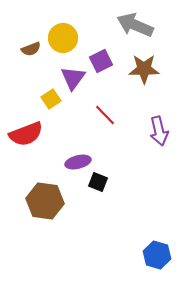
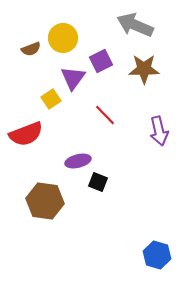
purple ellipse: moved 1 px up
